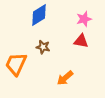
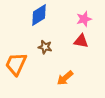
brown star: moved 2 px right
